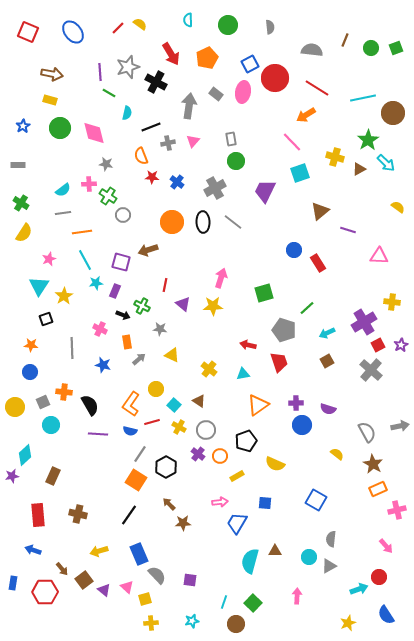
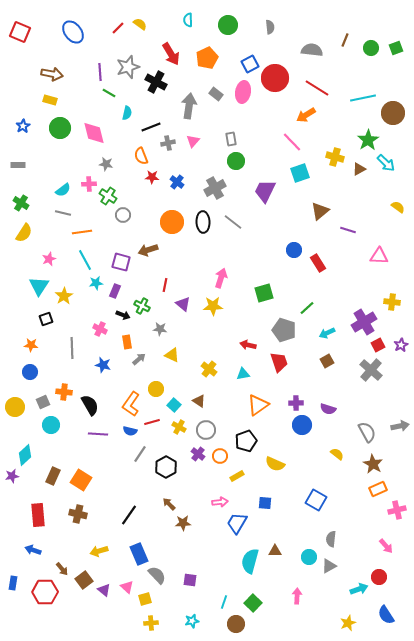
red square at (28, 32): moved 8 px left
gray line at (63, 213): rotated 21 degrees clockwise
orange square at (136, 480): moved 55 px left
